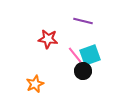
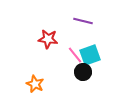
black circle: moved 1 px down
orange star: rotated 24 degrees counterclockwise
